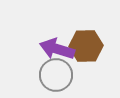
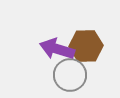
gray circle: moved 14 px right
